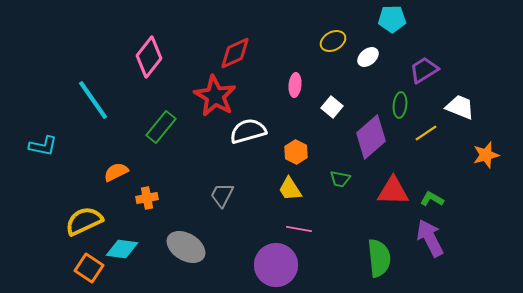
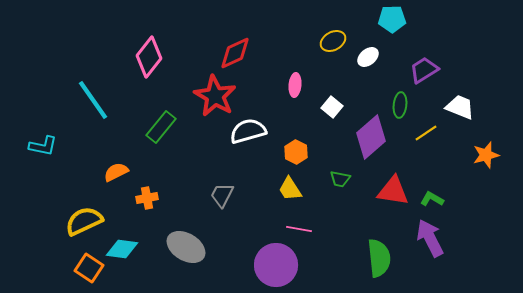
red triangle: rotated 8 degrees clockwise
